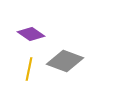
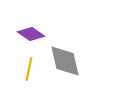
gray diamond: rotated 57 degrees clockwise
